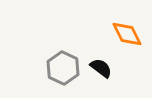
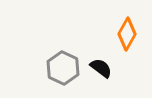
orange diamond: rotated 56 degrees clockwise
